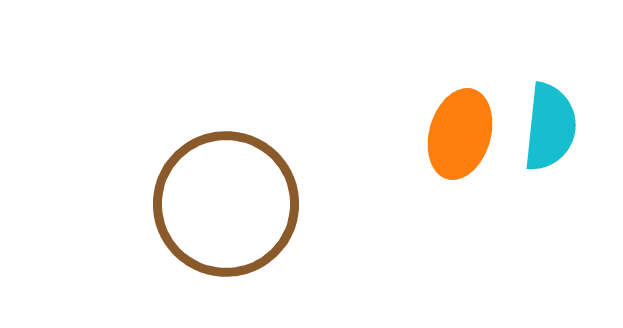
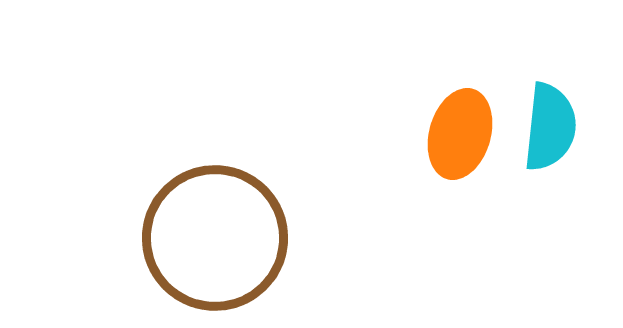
brown circle: moved 11 px left, 34 px down
